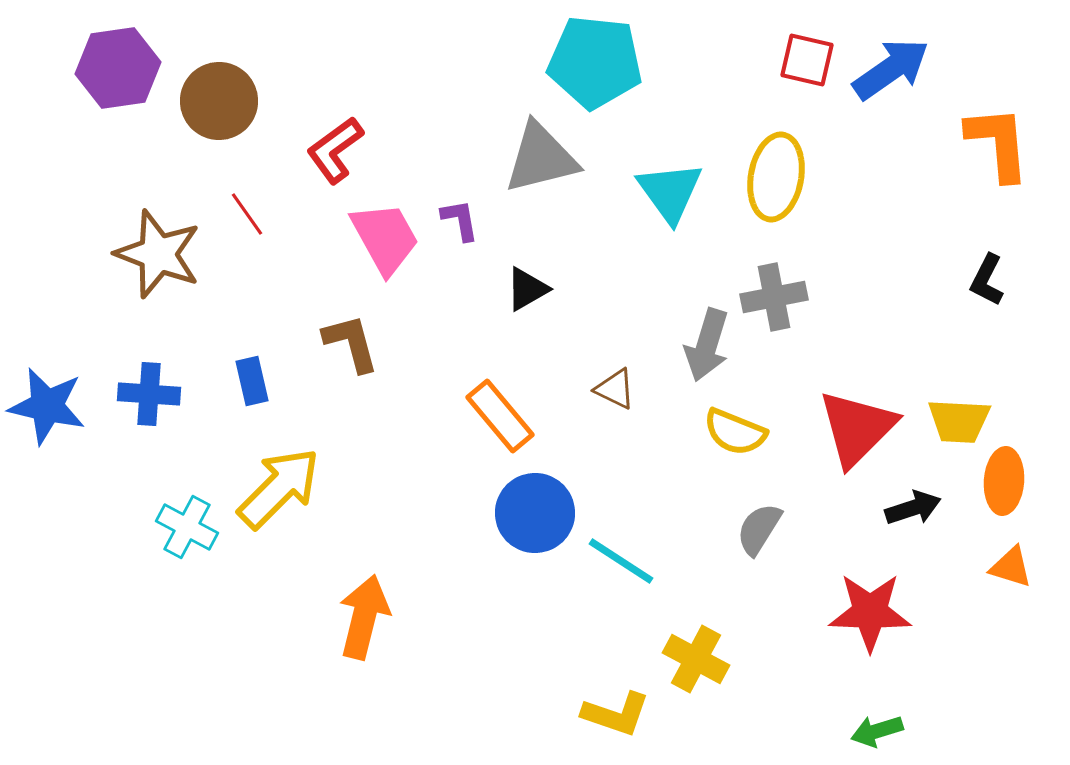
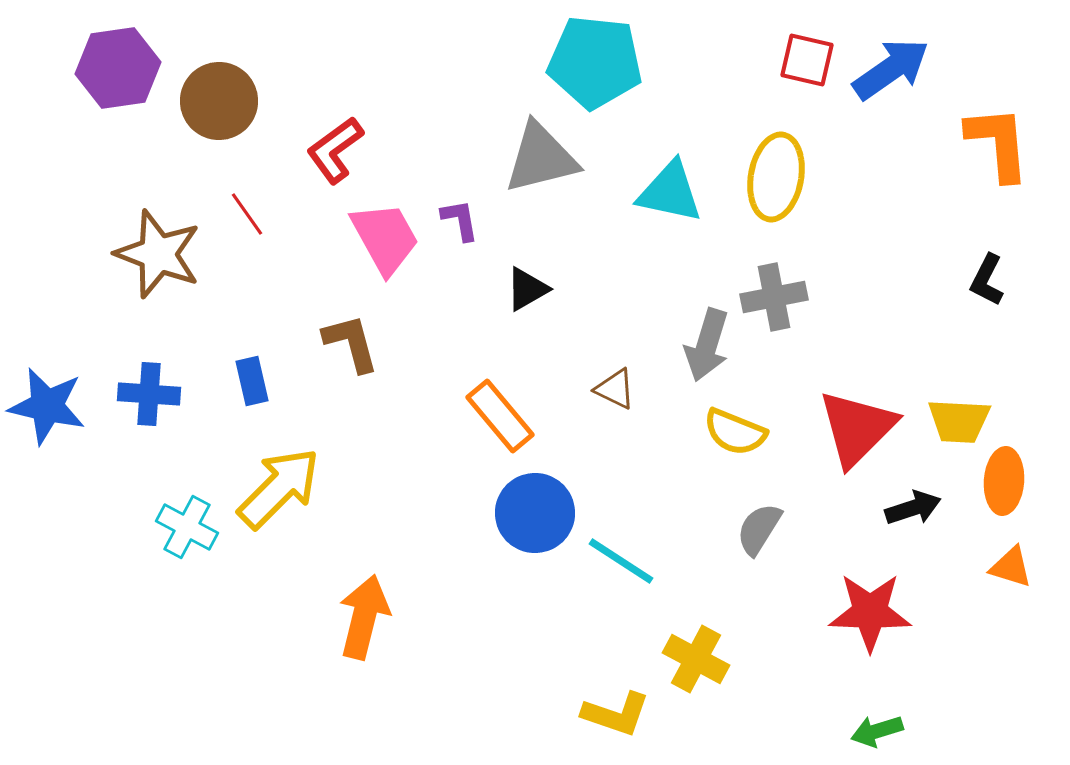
cyan triangle: rotated 42 degrees counterclockwise
